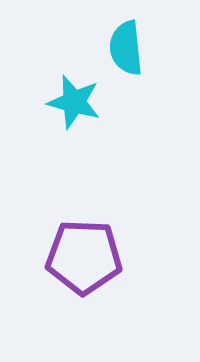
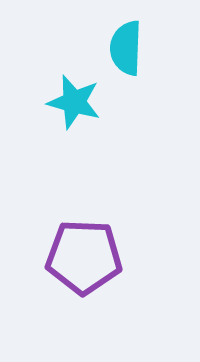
cyan semicircle: rotated 8 degrees clockwise
